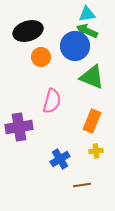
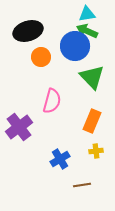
green triangle: rotated 24 degrees clockwise
purple cross: rotated 28 degrees counterclockwise
